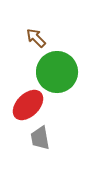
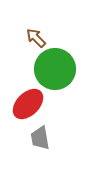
green circle: moved 2 px left, 3 px up
red ellipse: moved 1 px up
